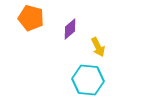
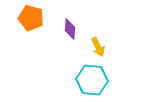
purple diamond: rotated 45 degrees counterclockwise
cyan hexagon: moved 4 px right
